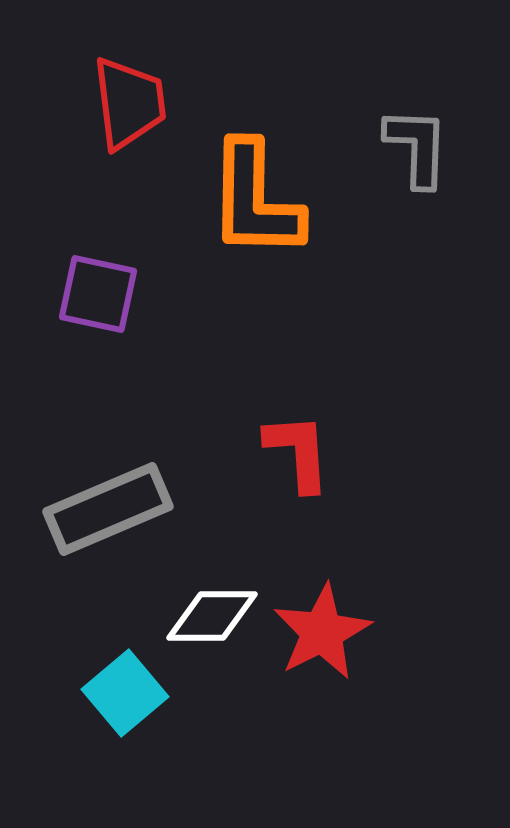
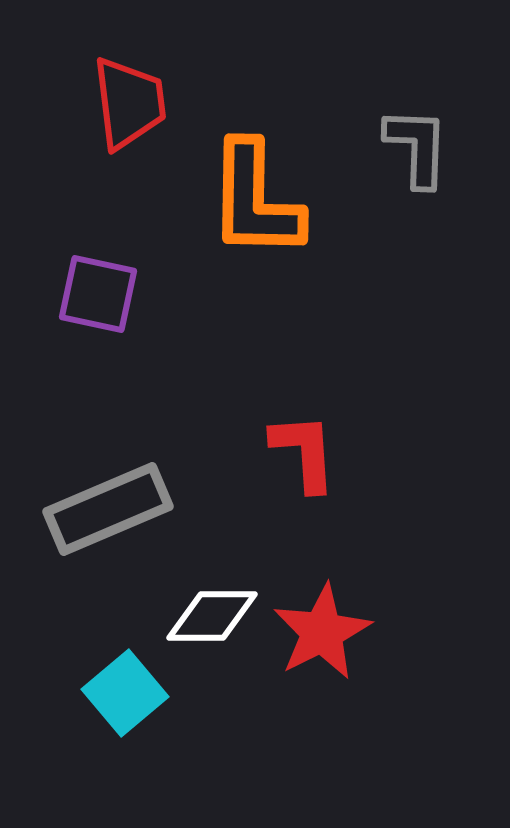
red L-shape: moved 6 px right
